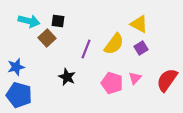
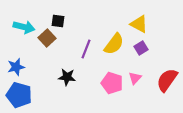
cyan arrow: moved 5 px left, 6 px down
black star: rotated 18 degrees counterclockwise
